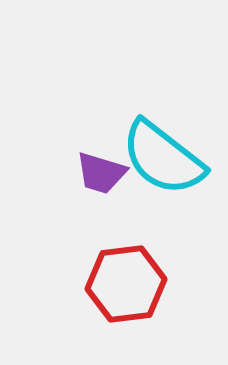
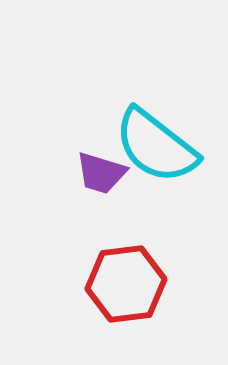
cyan semicircle: moved 7 px left, 12 px up
